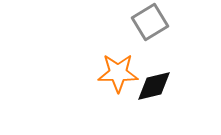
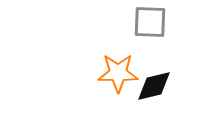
gray square: rotated 33 degrees clockwise
